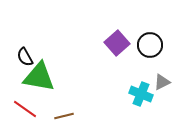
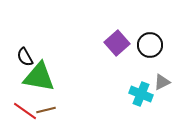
red line: moved 2 px down
brown line: moved 18 px left, 6 px up
